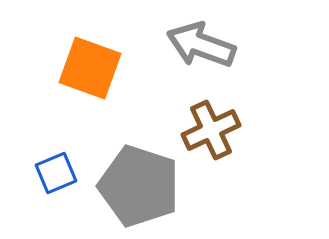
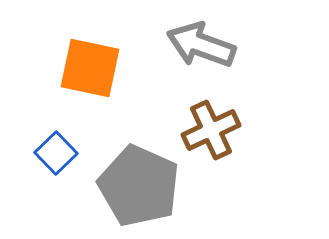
orange square: rotated 8 degrees counterclockwise
blue square: moved 20 px up; rotated 21 degrees counterclockwise
gray pentagon: rotated 6 degrees clockwise
